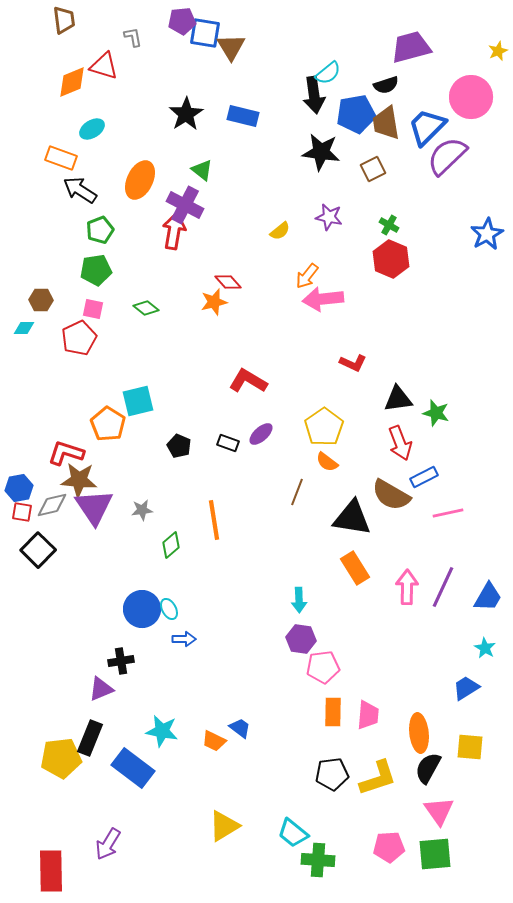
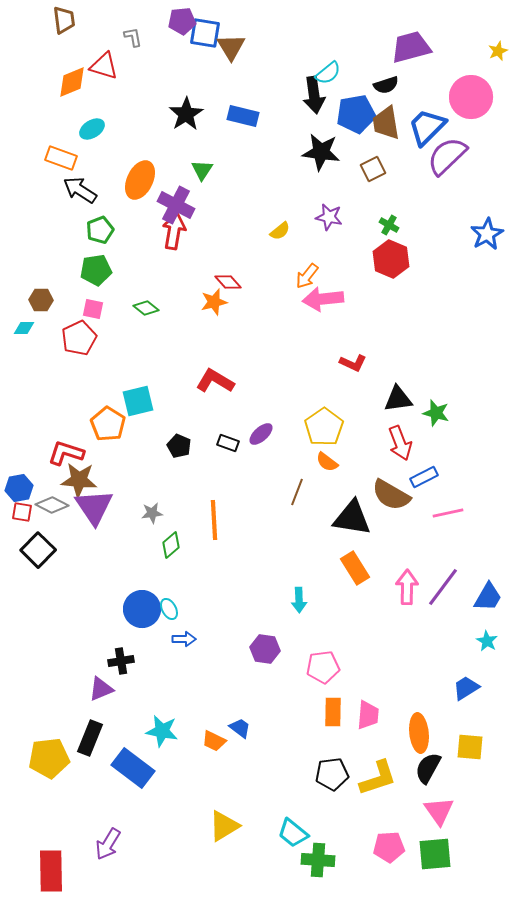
green triangle at (202, 170): rotated 25 degrees clockwise
purple cross at (185, 205): moved 9 px left
red L-shape at (248, 381): moved 33 px left
gray diamond at (52, 505): rotated 40 degrees clockwise
gray star at (142, 510): moved 10 px right, 3 px down
orange line at (214, 520): rotated 6 degrees clockwise
purple line at (443, 587): rotated 12 degrees clockwise
purple hexagon at (301, 639): moved 36 px left, 10 px down
cyan star at (485, 648): moved 2 px right, 7 px up
yellow pentagon at (61, 758): moved 12 px left
